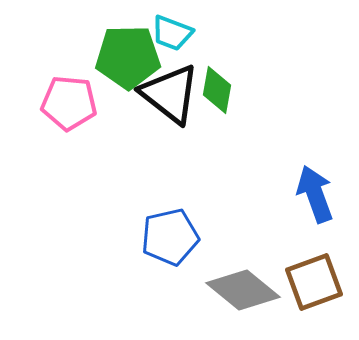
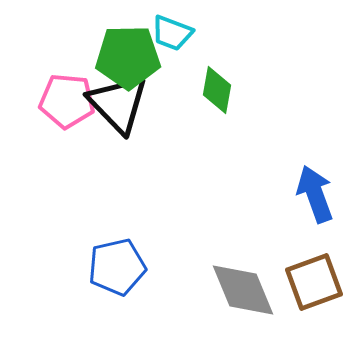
black triangle: moved 52 px left, 10 px down; rotated 8 degrees clockwise
pink pentagon: moved 2 px left, 2 px up
blue pentagon: moved 53 px left, 30 px down
gray diamond: rotated 28 degrees clockwise
